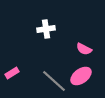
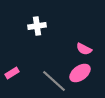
white cross: moved 9 px left, 3 px up
pink ellipse: moved 1 px left, 3 px up
